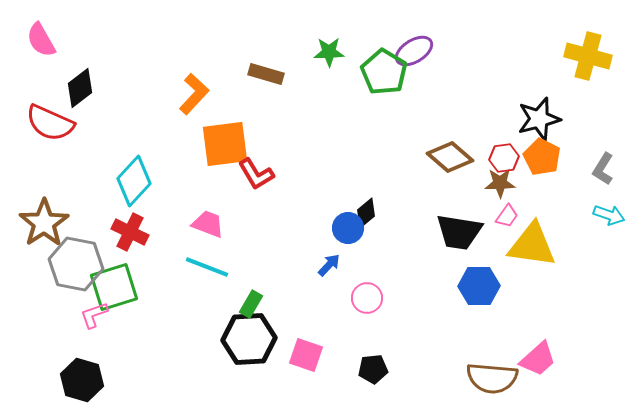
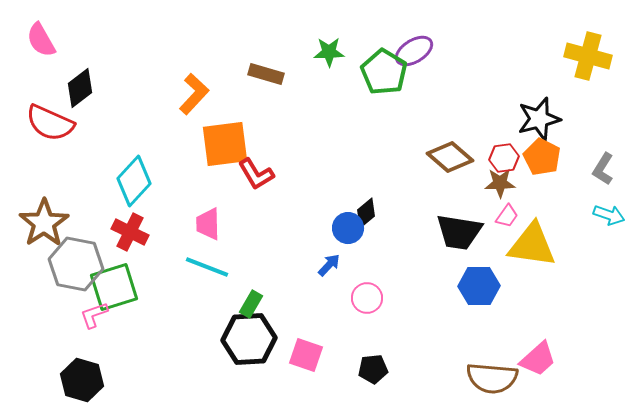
pink trapezoid at (208, 224): rotated 112 degrees counterclockwise
